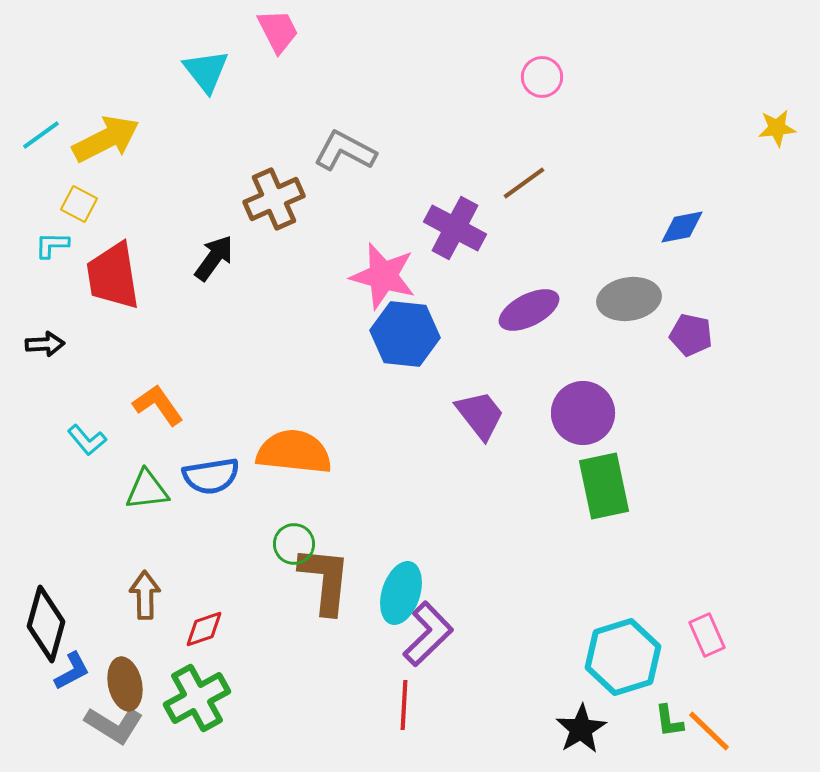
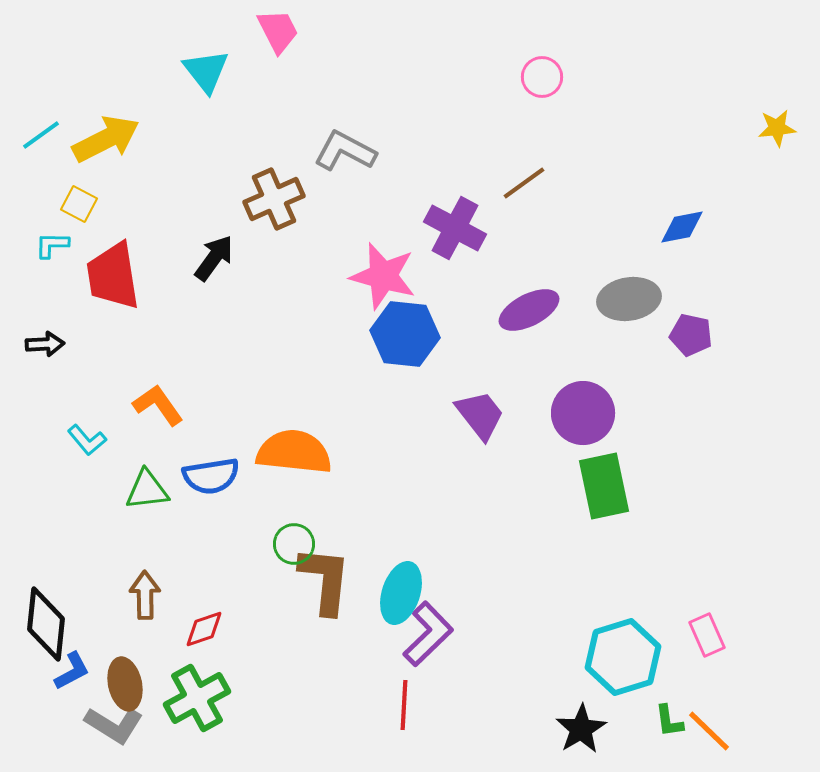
black diamond at (46, 624): rotated 10 degrees counterclockwise
